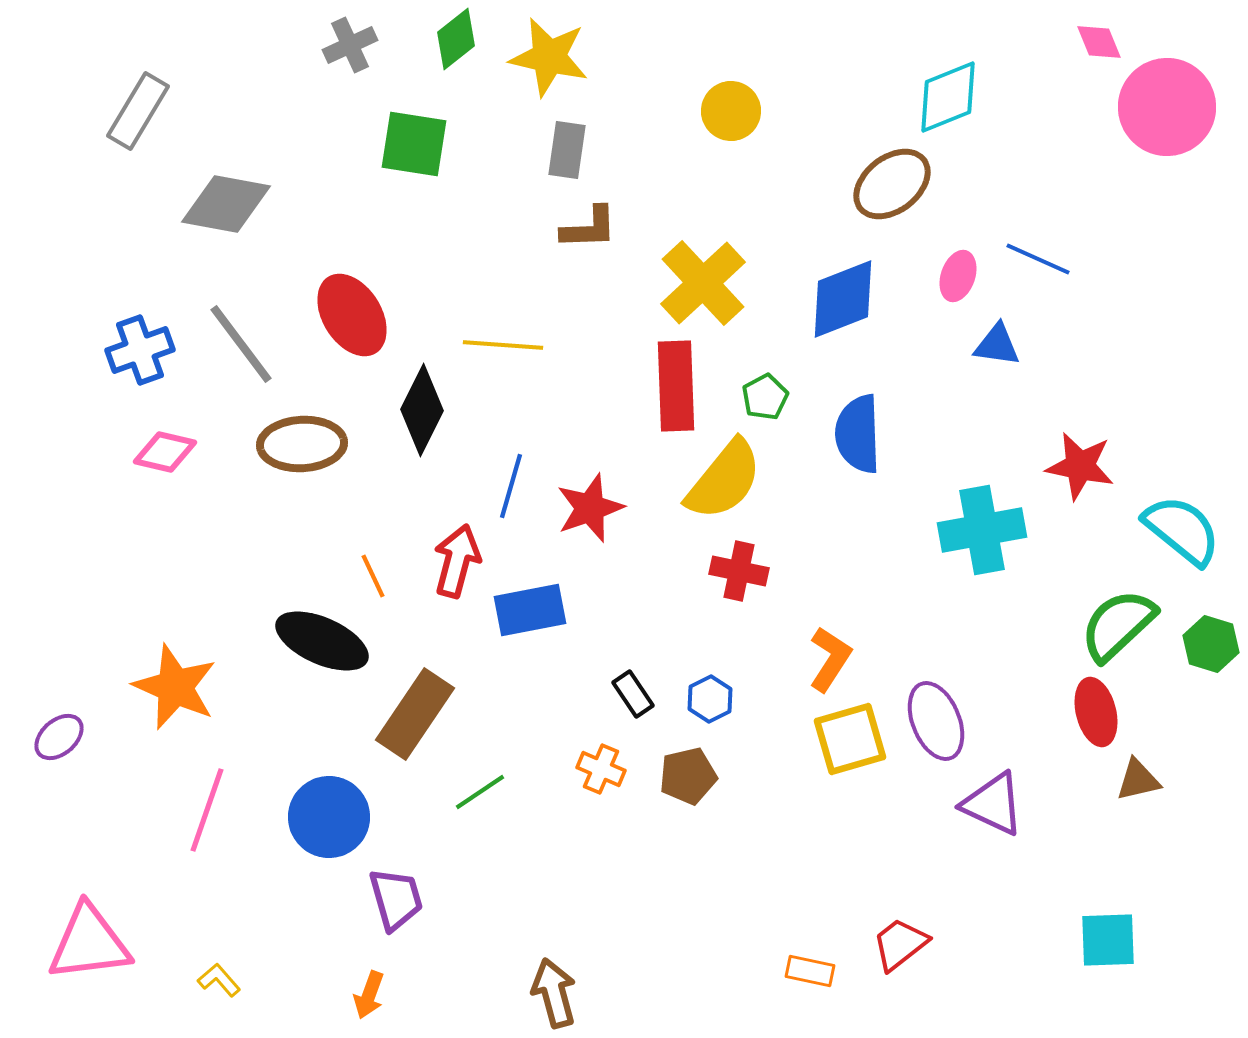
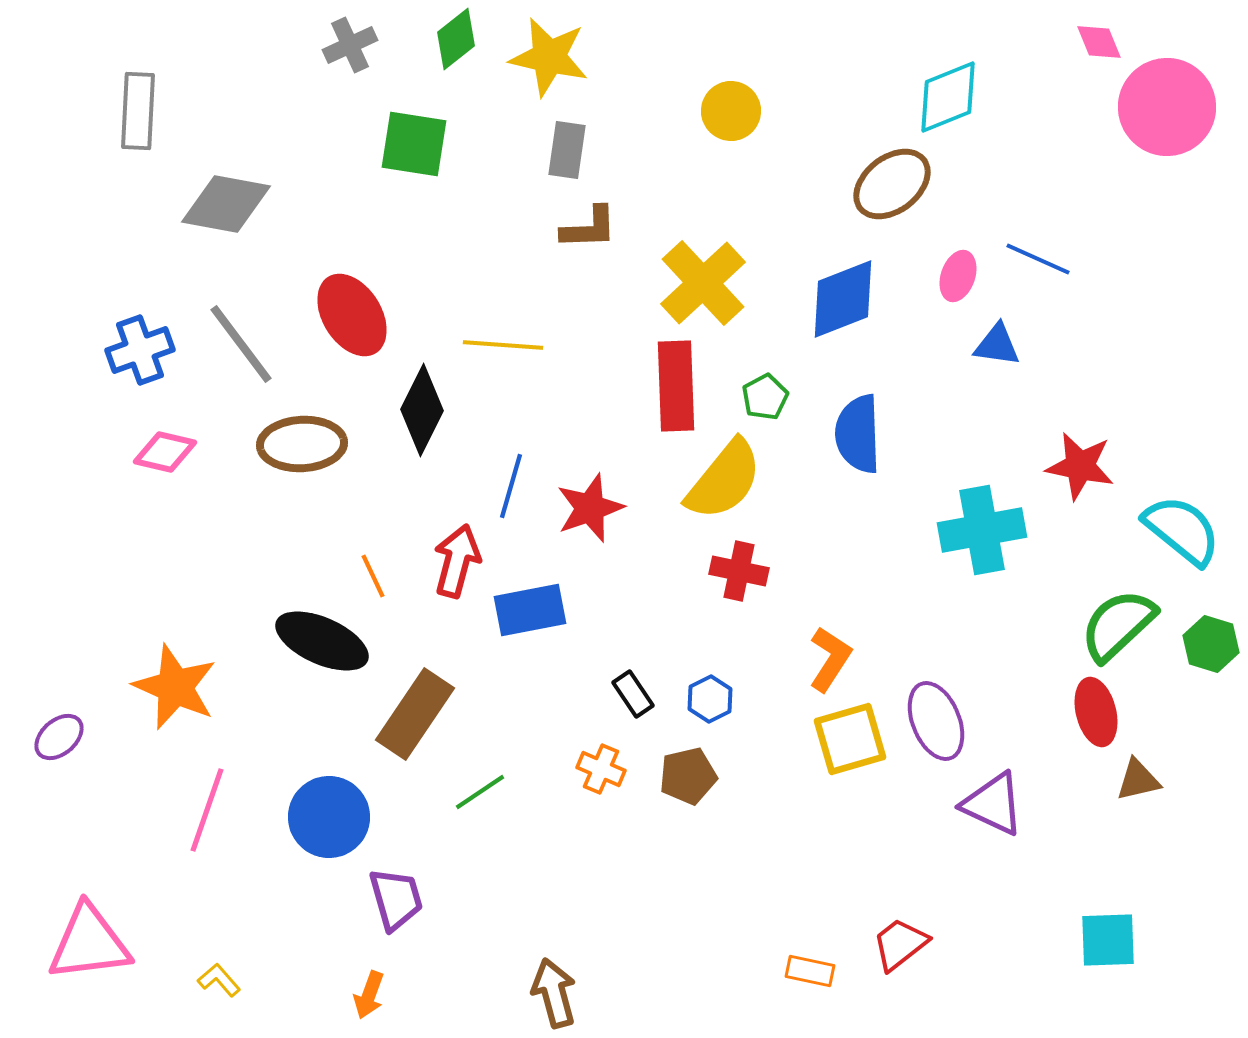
gray rectangle at (138, 111): rotated 28 degrees counterclockwise
